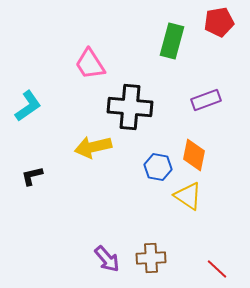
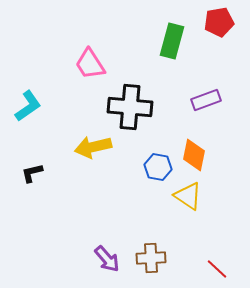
black L-shape: moved 3 px up
